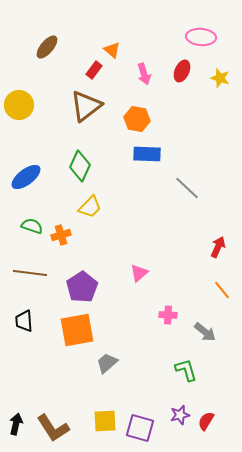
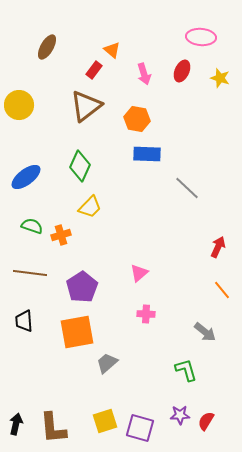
brown ellipse: rotated 10 degrees counterclockwise
pink cross: moved 22 px left, 1 px up
orange square: moved 2 px down
purple star: rotated 12 degrees clockwise
yellow square: rotated 15 degrees counterclockwise
brown L-shape: rotated 28 degrees clockwise
